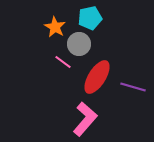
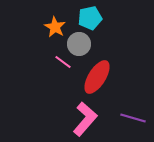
purple line: moved 31 px down
